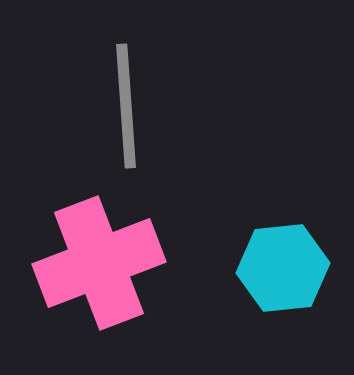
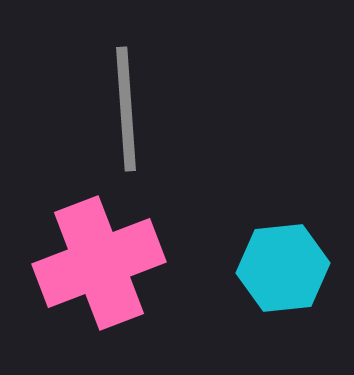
gray line: moved 3 px down
